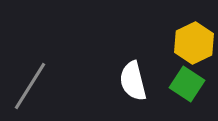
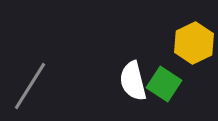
green square: moved 23 px left
